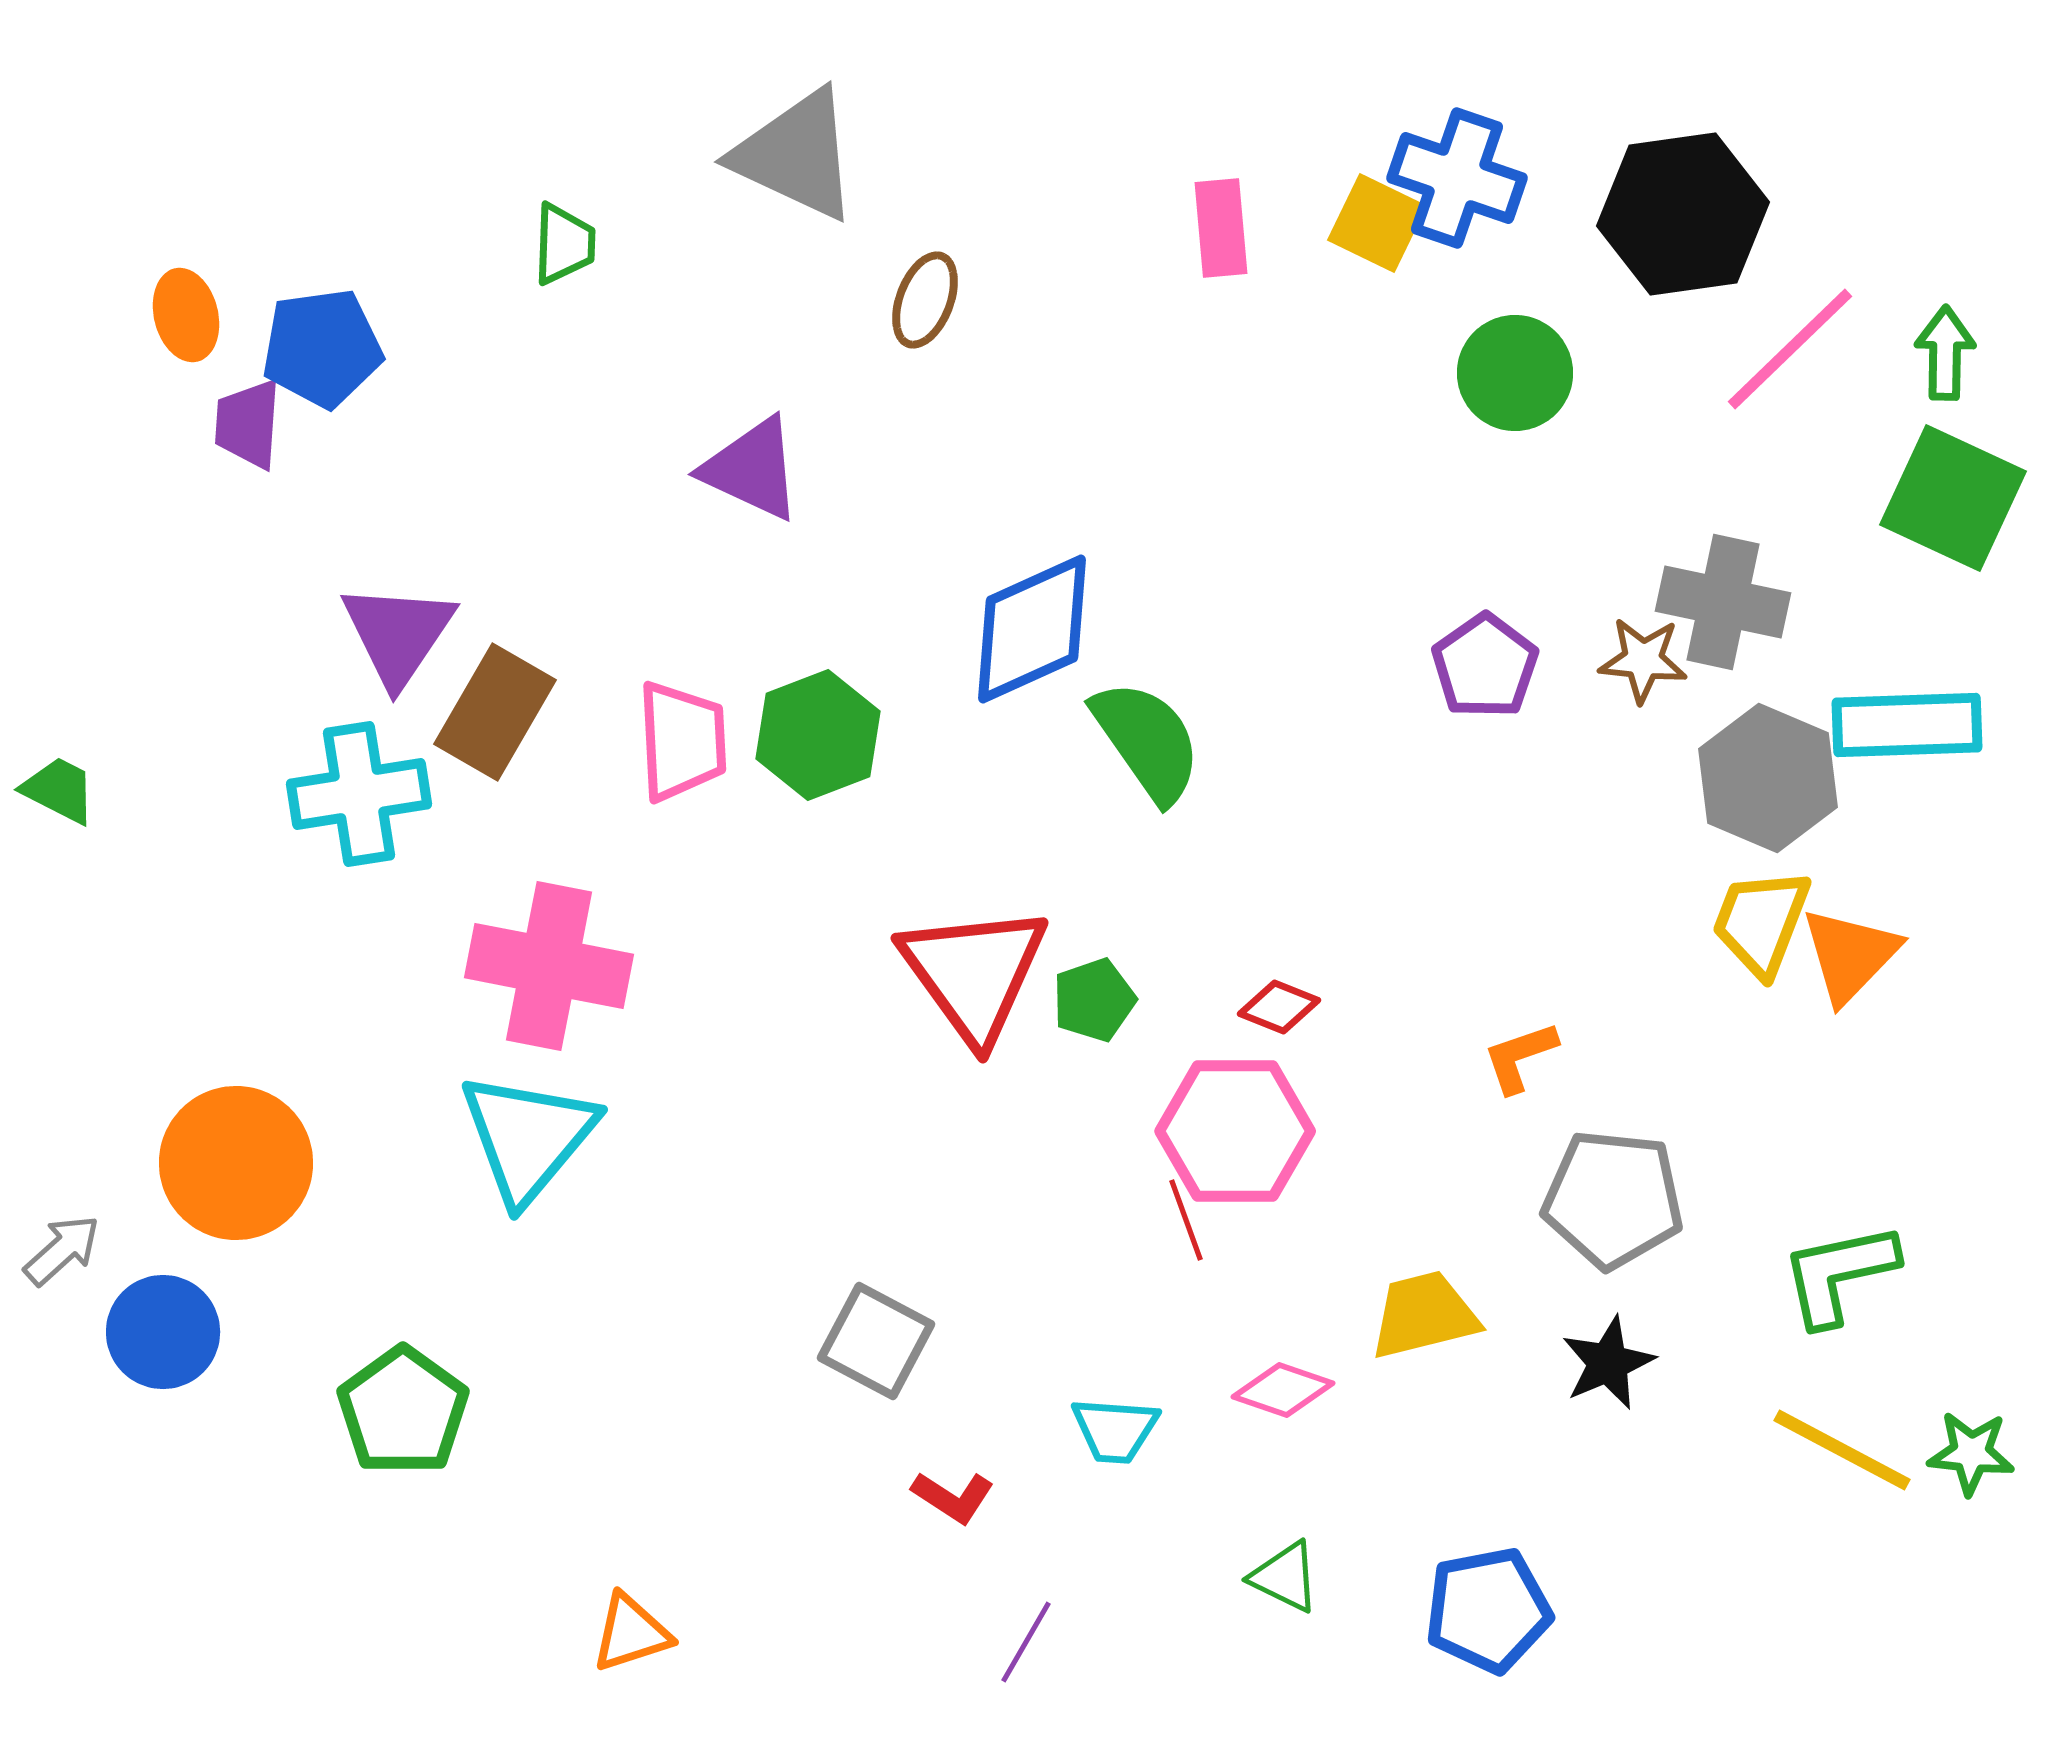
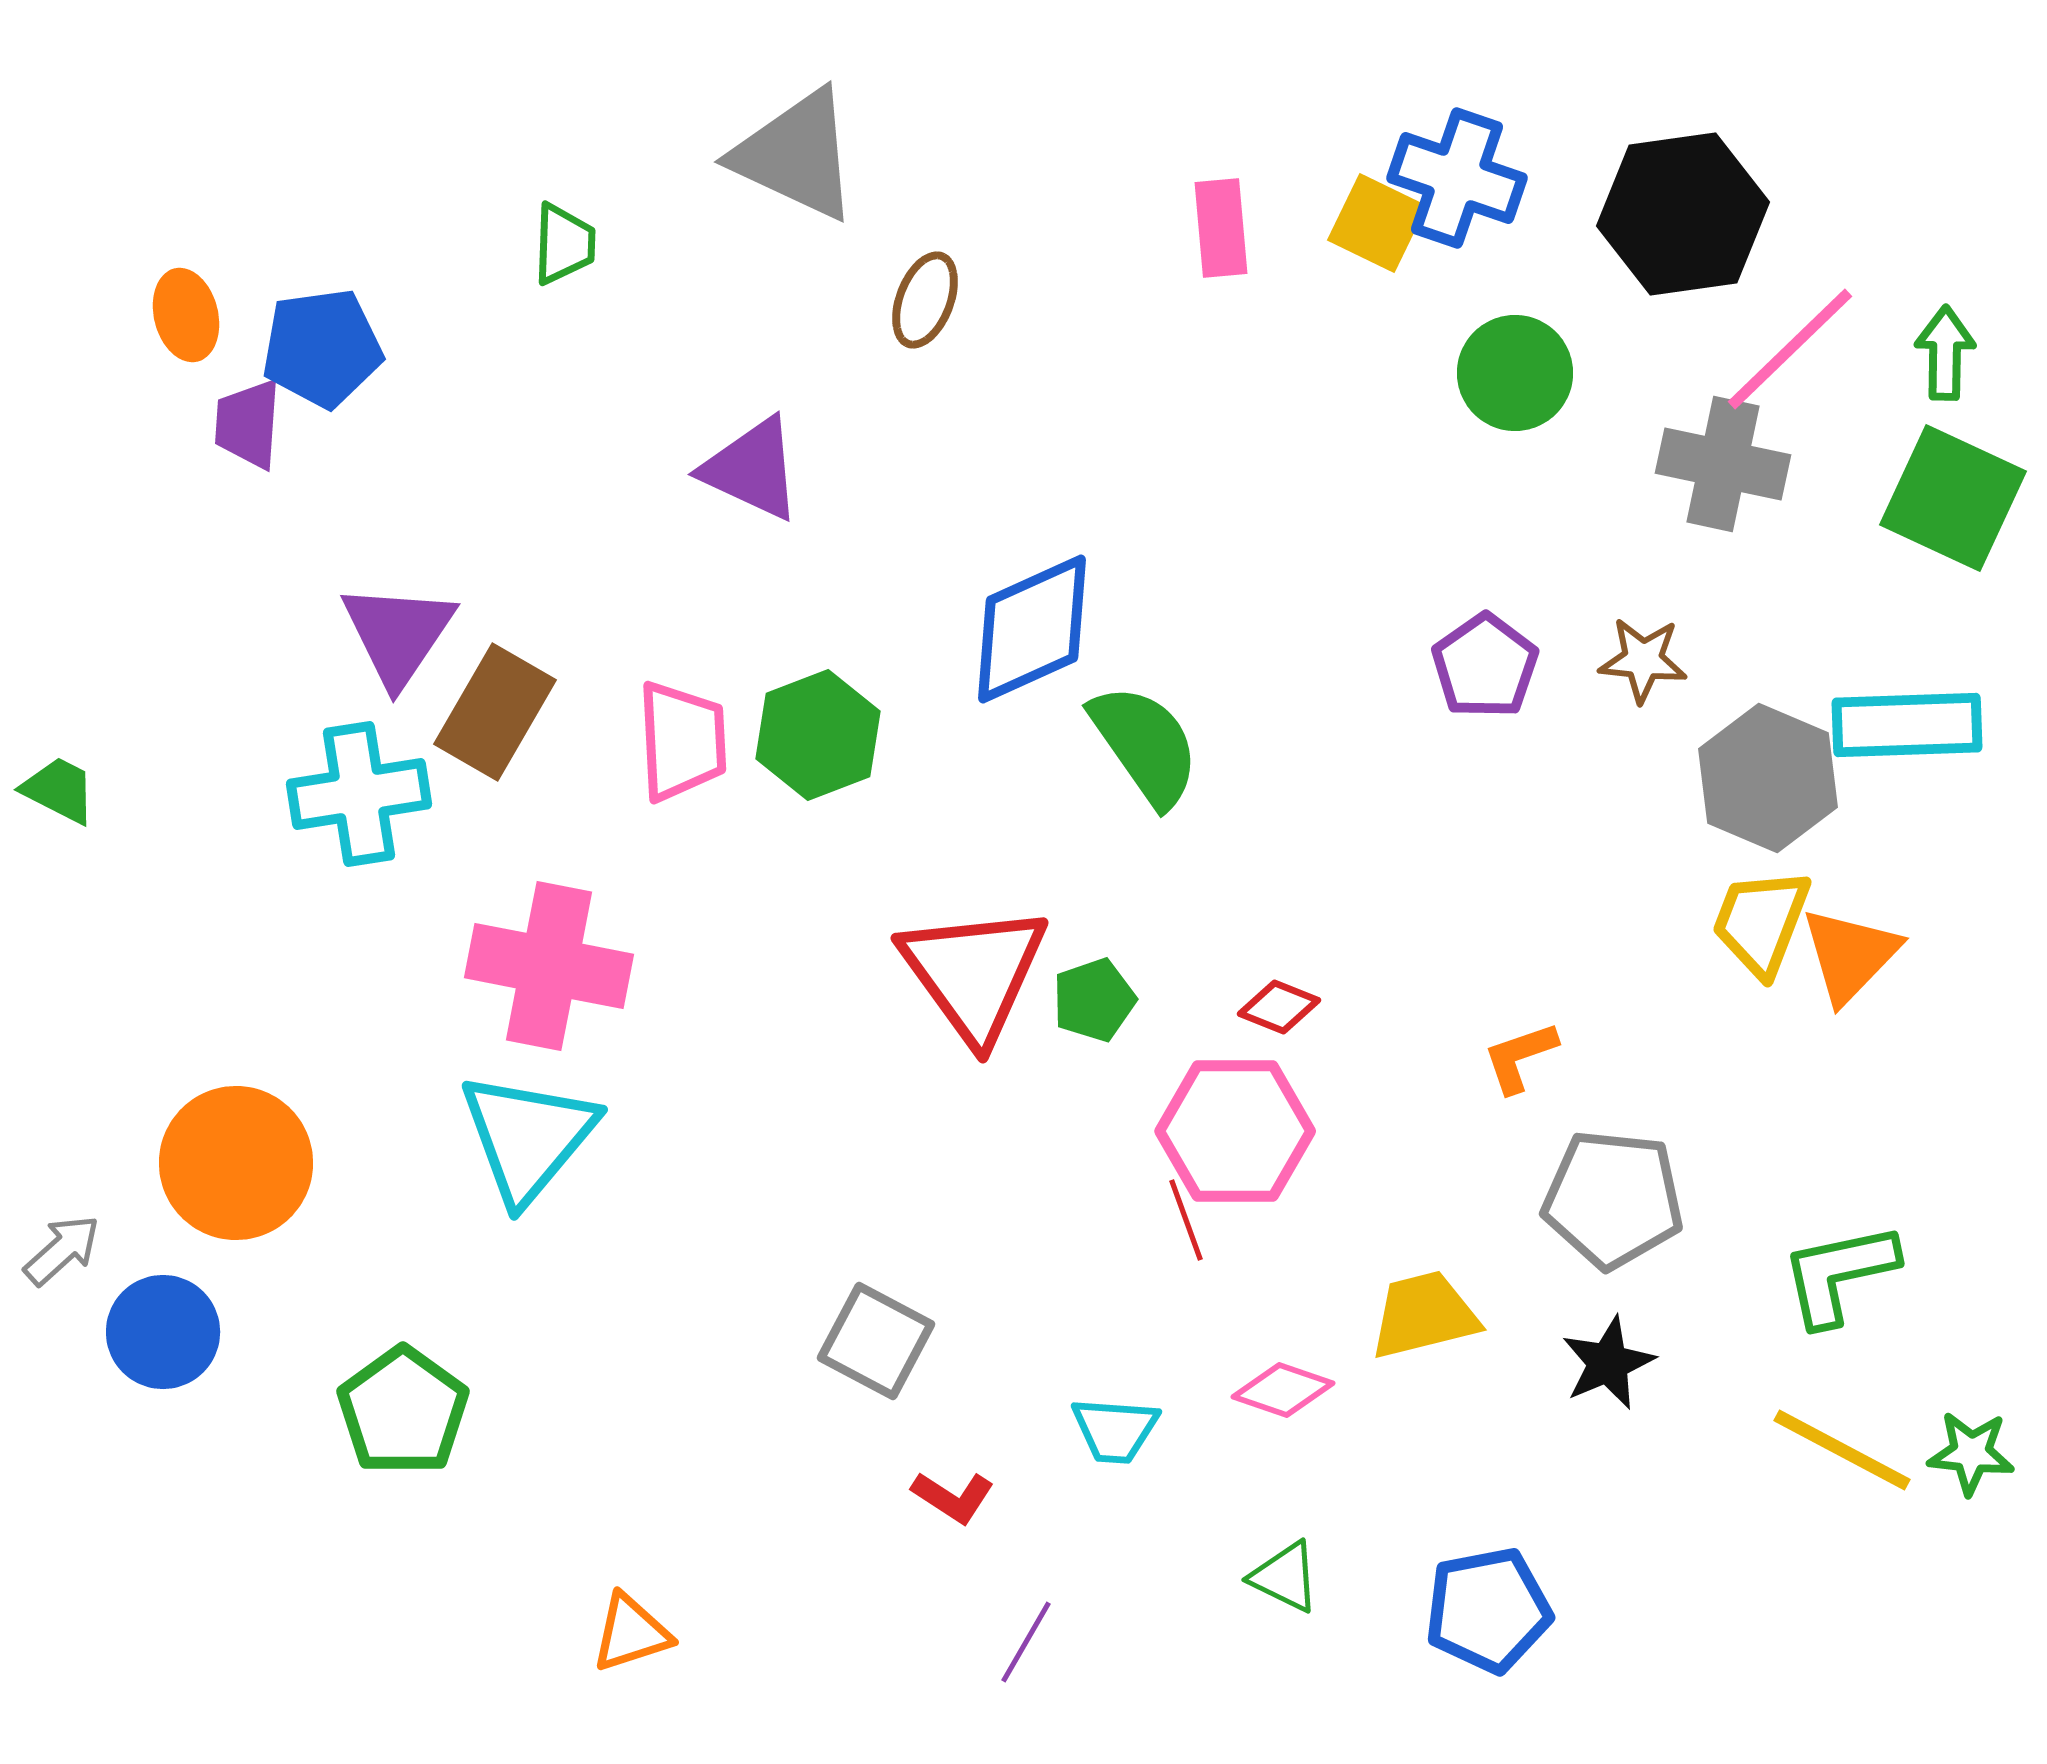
gray cross at (1723, 602): moved 138 px up
green semicircle at (1147, 741): moved 2 px left, 4 px down
